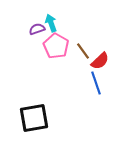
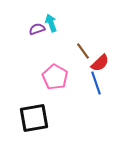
pink pentagon: moved 1 px left, 31 px down
red semicircle: moved 2 px down
